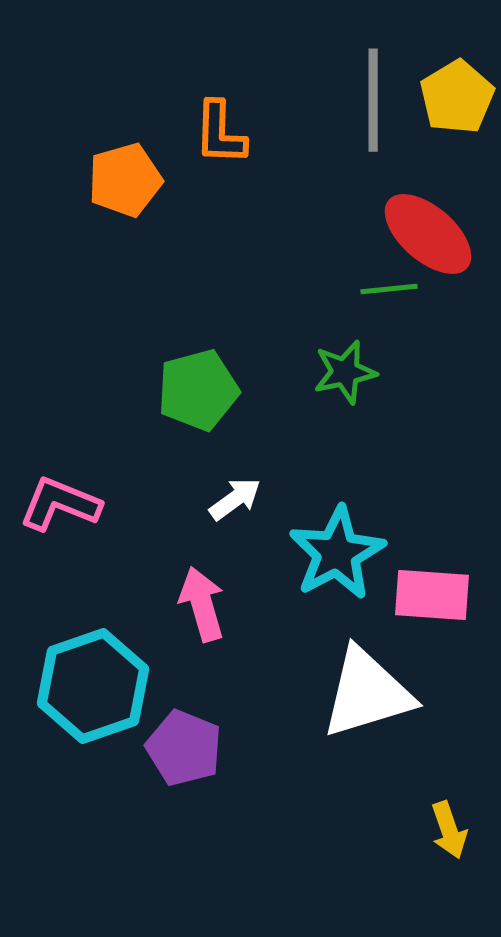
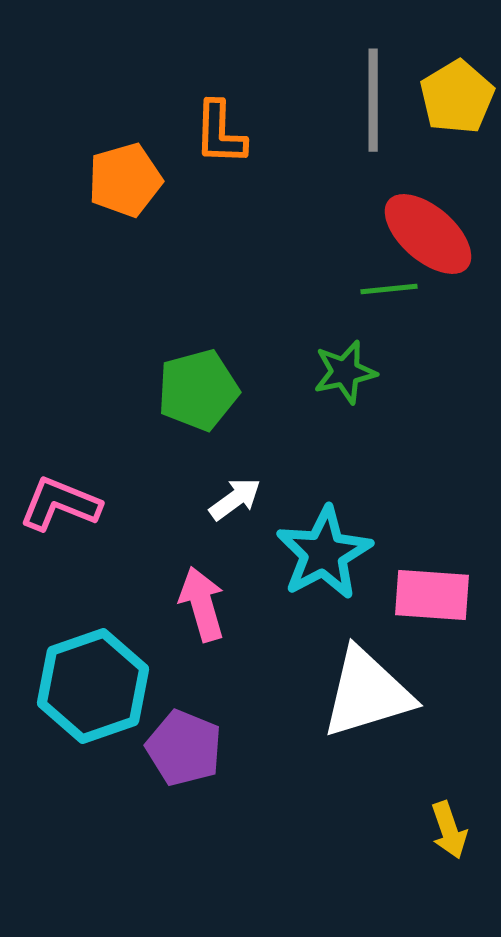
cyan star: moved 13 px left
